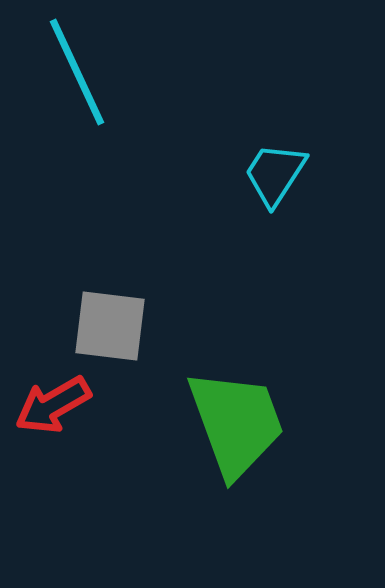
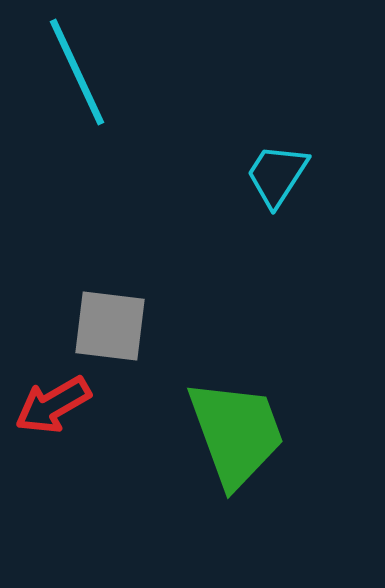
cyan trapezoid: moved 2 px right, 1 px down
green trapezoid: moved 10 px down
